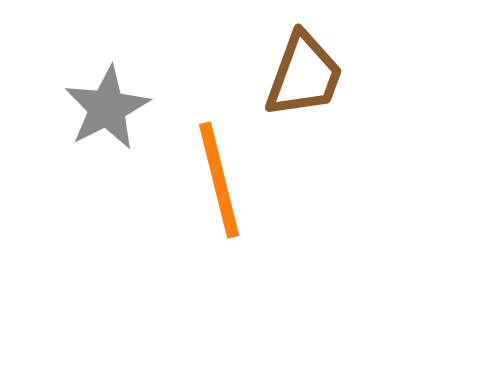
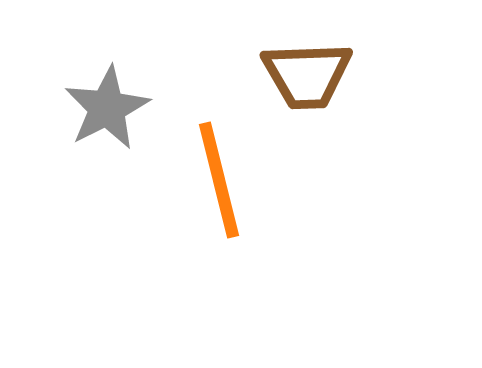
brown trapezoid: moved 3 px right; rotated 68 degrees clockwise
